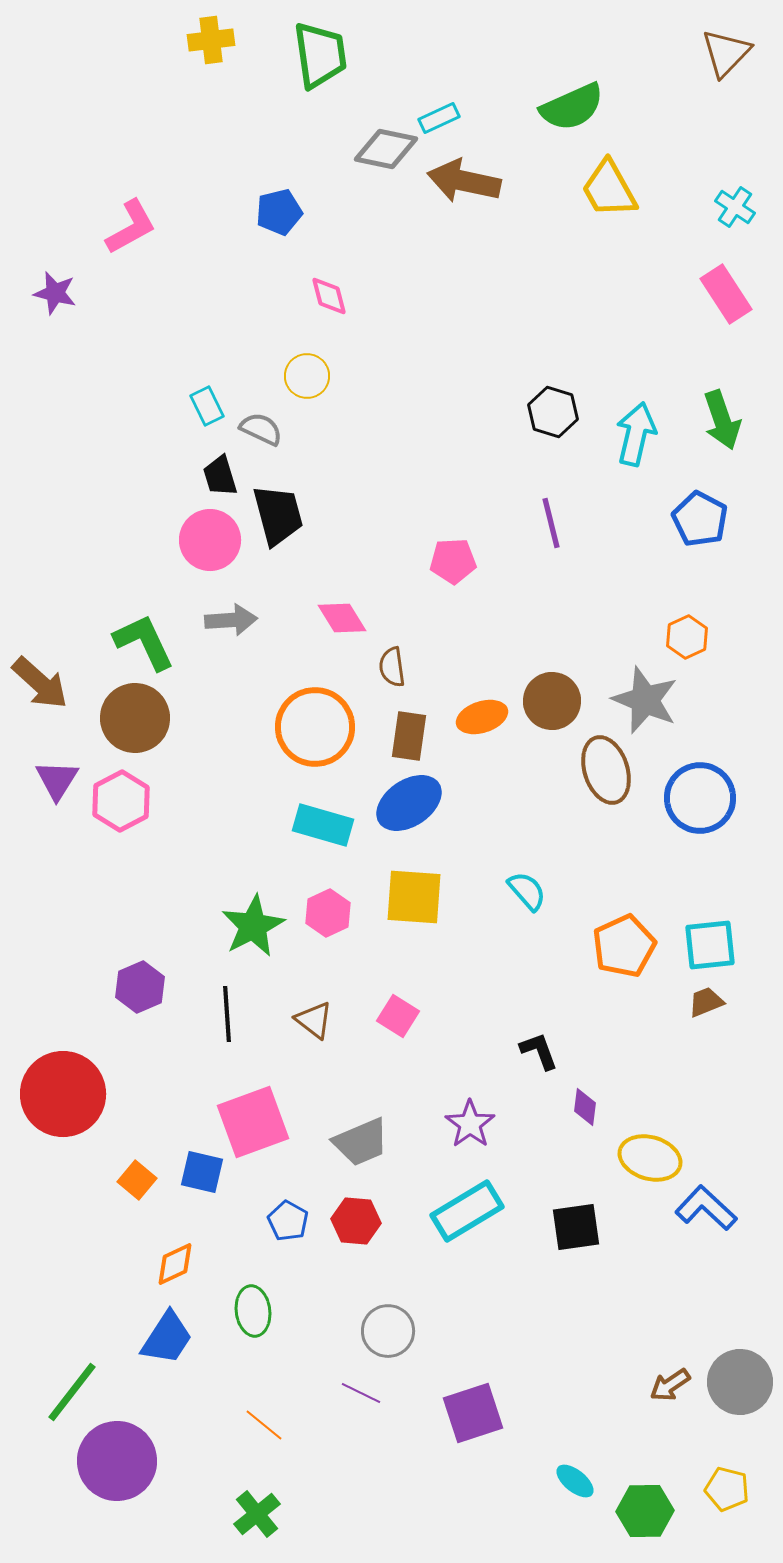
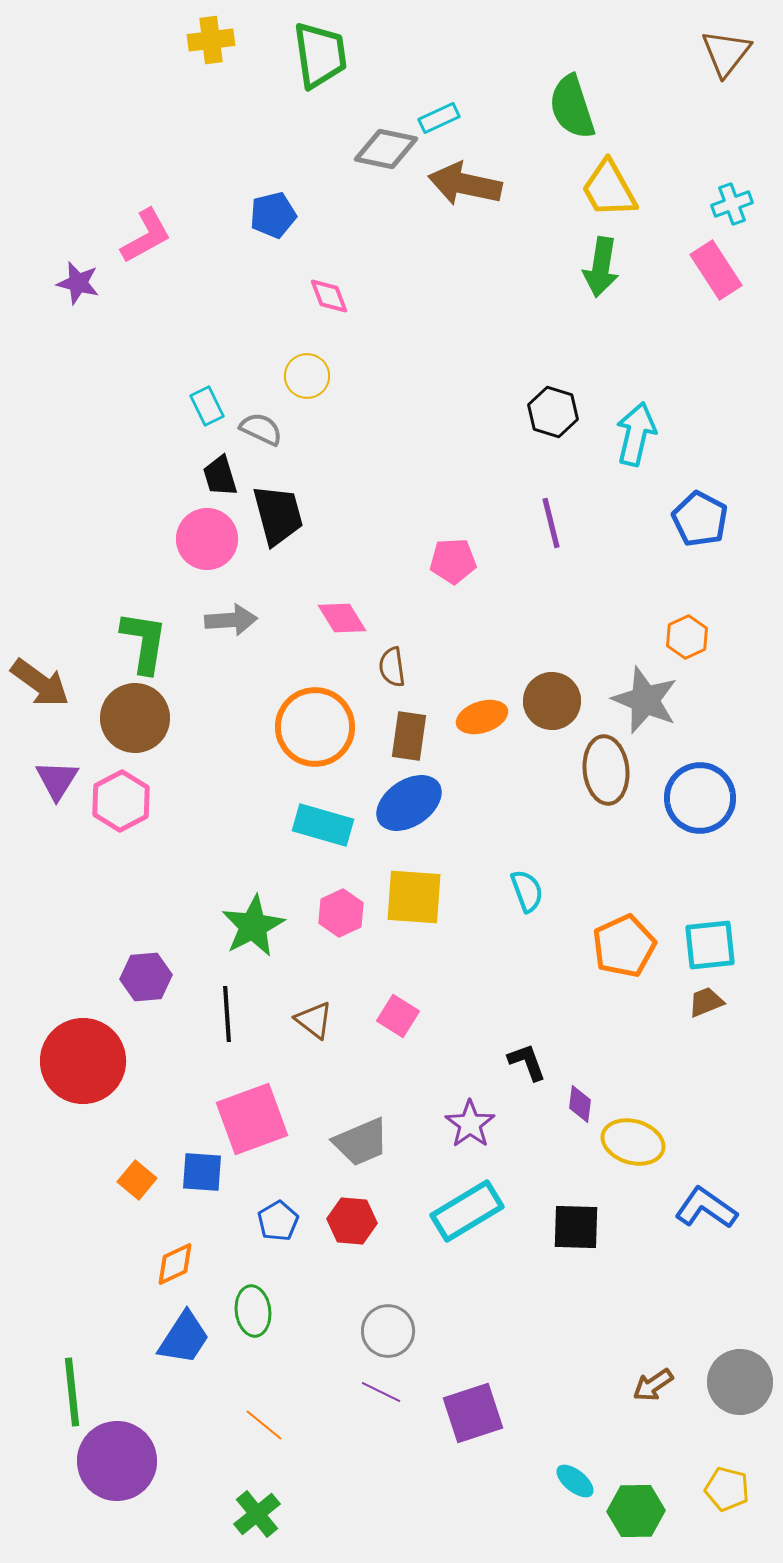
brown triangle at (726, 53): rotated 6 degrees counterclockwise
green semicircle at (572, 107): rotated 96 degrees clockwise
brown arrow at (464, 181): moved 1 px right, 3 px down
cyan cross at (735, 207): moved 3 px left, 3 px up; rotated 36 degrees clockwise
blue pentagon at (279, 212): moved 6 px left, 3 px down
pink L-shape at (131, 227): moved 15 px right, 9 px down
purple star at (55, 293): moved 23 px right, 10 px up
pink rectangle at (726, 294): moved 10 px left, 24 px up
pink diamond at (329, 296): rotated 6 degrees counterclockwise
green arrow at (722, 420): moved 121 px left, 153 px up; rotated 28 degrees clockwise
pink circle at (210, 540): moved 3 px left, 1 px up
green L-shape at (144, 642): rotated 34 degrees clockwise
brown arrow at (40, 683): rotated 6 degrees counterclockwise
brown ellipse at (606, 770): rotated 12 degrees clockwise
cyan semicircle at (527, 891): rotated 21 degrees clockwise
pink hexagon at (328, 913): moved 13 px right
purple hexagon at (140, 987): moved 6 px right, 10 px up; rotated 18 degrees clockwise
black L-shape at (539, 1051): moved 12 px left, 11 px down
red circle at (63, 1094): moved 20 px right, 33 px up
purple diamond at (585, 1107): moved 5 px left, 3 px up
pink square at (253, 1122): moved 1 px left, 3 px up
yellow ellipse at (650, 1158): moved 17 px left, 16 px up
blue square at (202, 1172): rotated 9 degrees counterclockwise
blue L-shape at (706, 1208): rotated 8 degrees counterclockwise
blue pentagon at (288, 1221): moved 10 px left; rotated 12 degrees clockwise
red hexagon at (356, 1221): moved 4 px left
black square at (576, 1227): rotated 10 degrees clockwise
blue trapezoid at (167, 1338): moved 17 px right
brown arrow at (670, 1385): moved 17 px left
green line at (72, 1392): rotated 44 degrees counterclockwise
purple line at (361, 1393): moved 20 px right, 1 px up
green hexagon at (645, 1511): moved 9 px left
